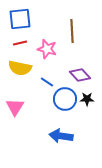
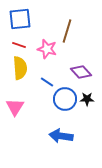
brown line: moved 5 px left; rotated 20 degrees clockwise
red line: moved 1 px left, 2 px down; rotated 32 degrees clockwise
yellow semicircle: rotated 105 degrees counterclockwise
purple diamond: moved 1 px right, 3 px up
